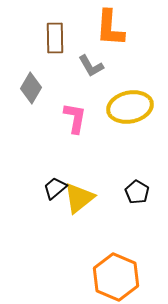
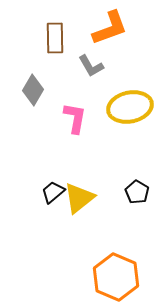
orange L-shape: rotated 114 degrees counterclockwise
gray diamond: moved 2 px right, 2 px down
black trapezoid: moved 2 px left, 4 px down
